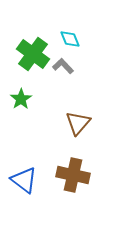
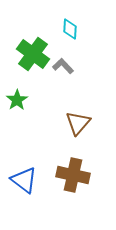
cyan diamond: moved 10 px up; rotated 25 degrees clockwise
green star: moved 4 px left, 1 px down
